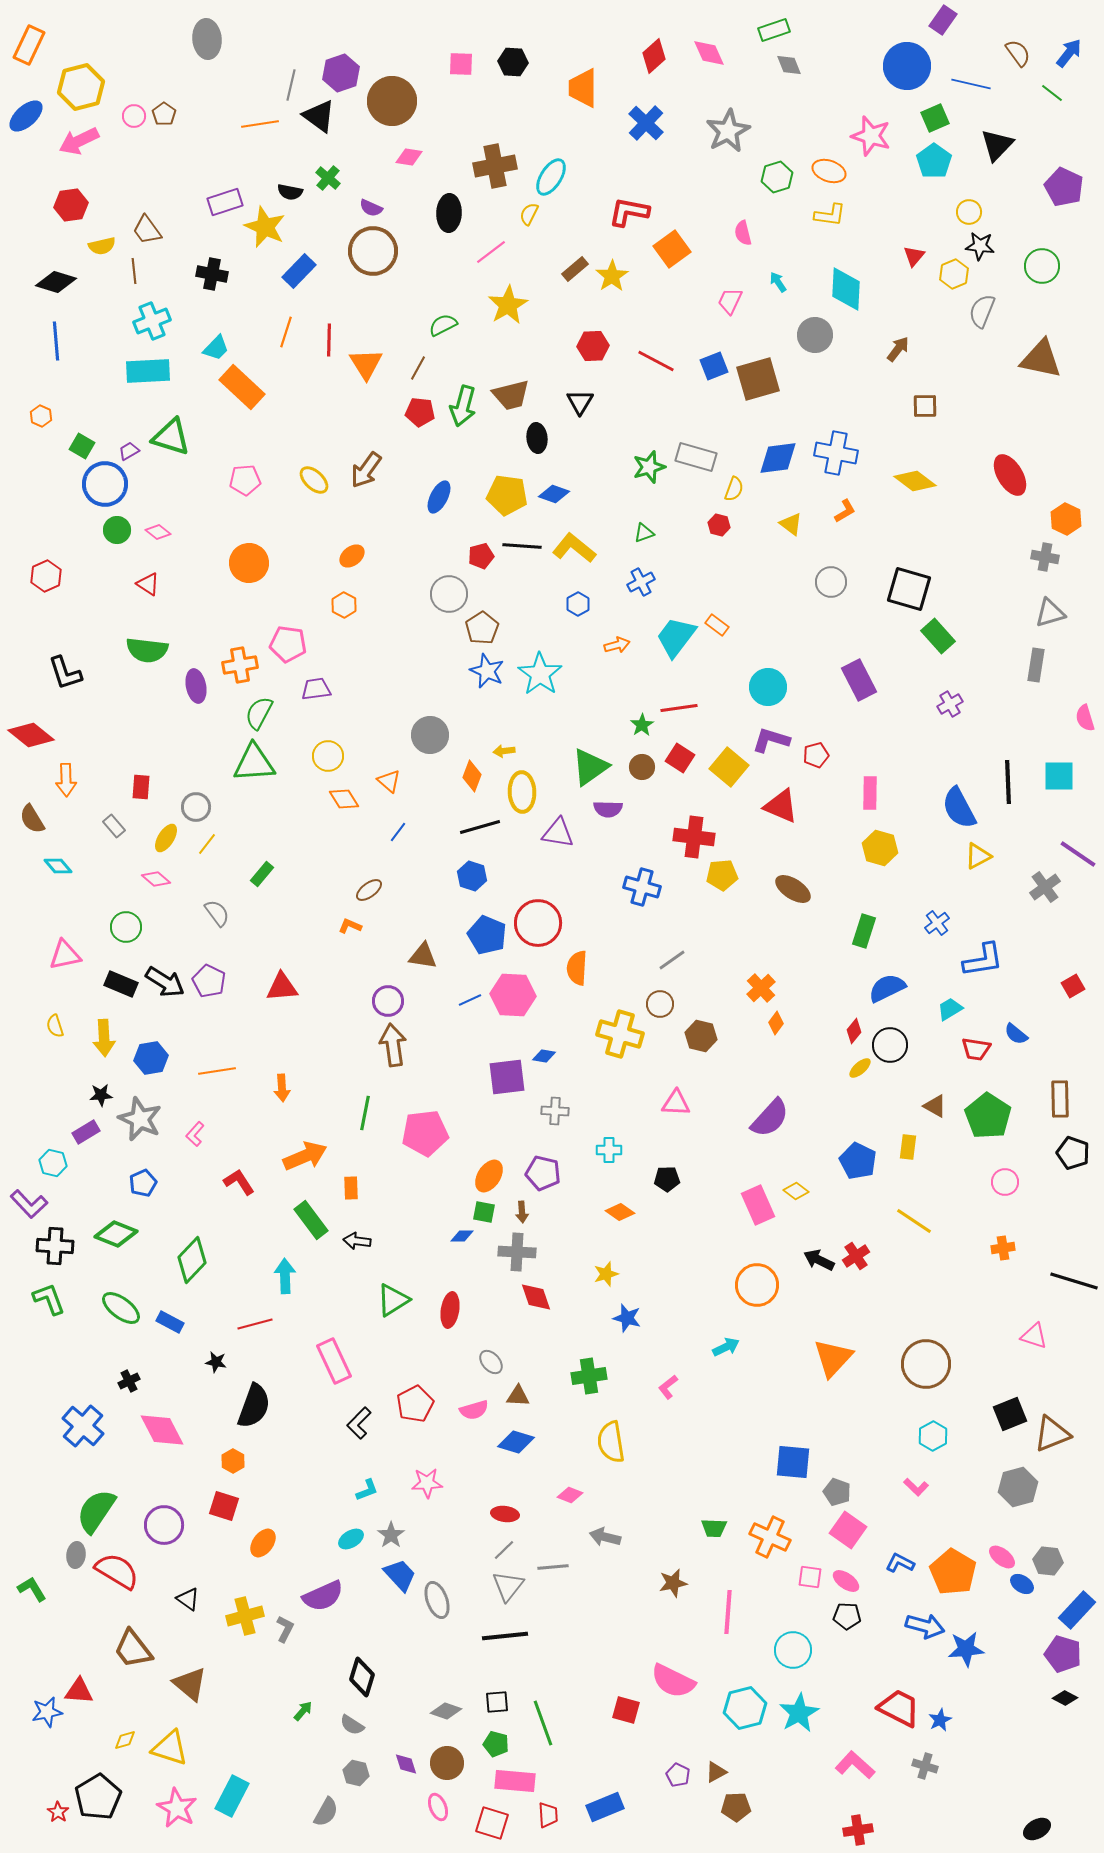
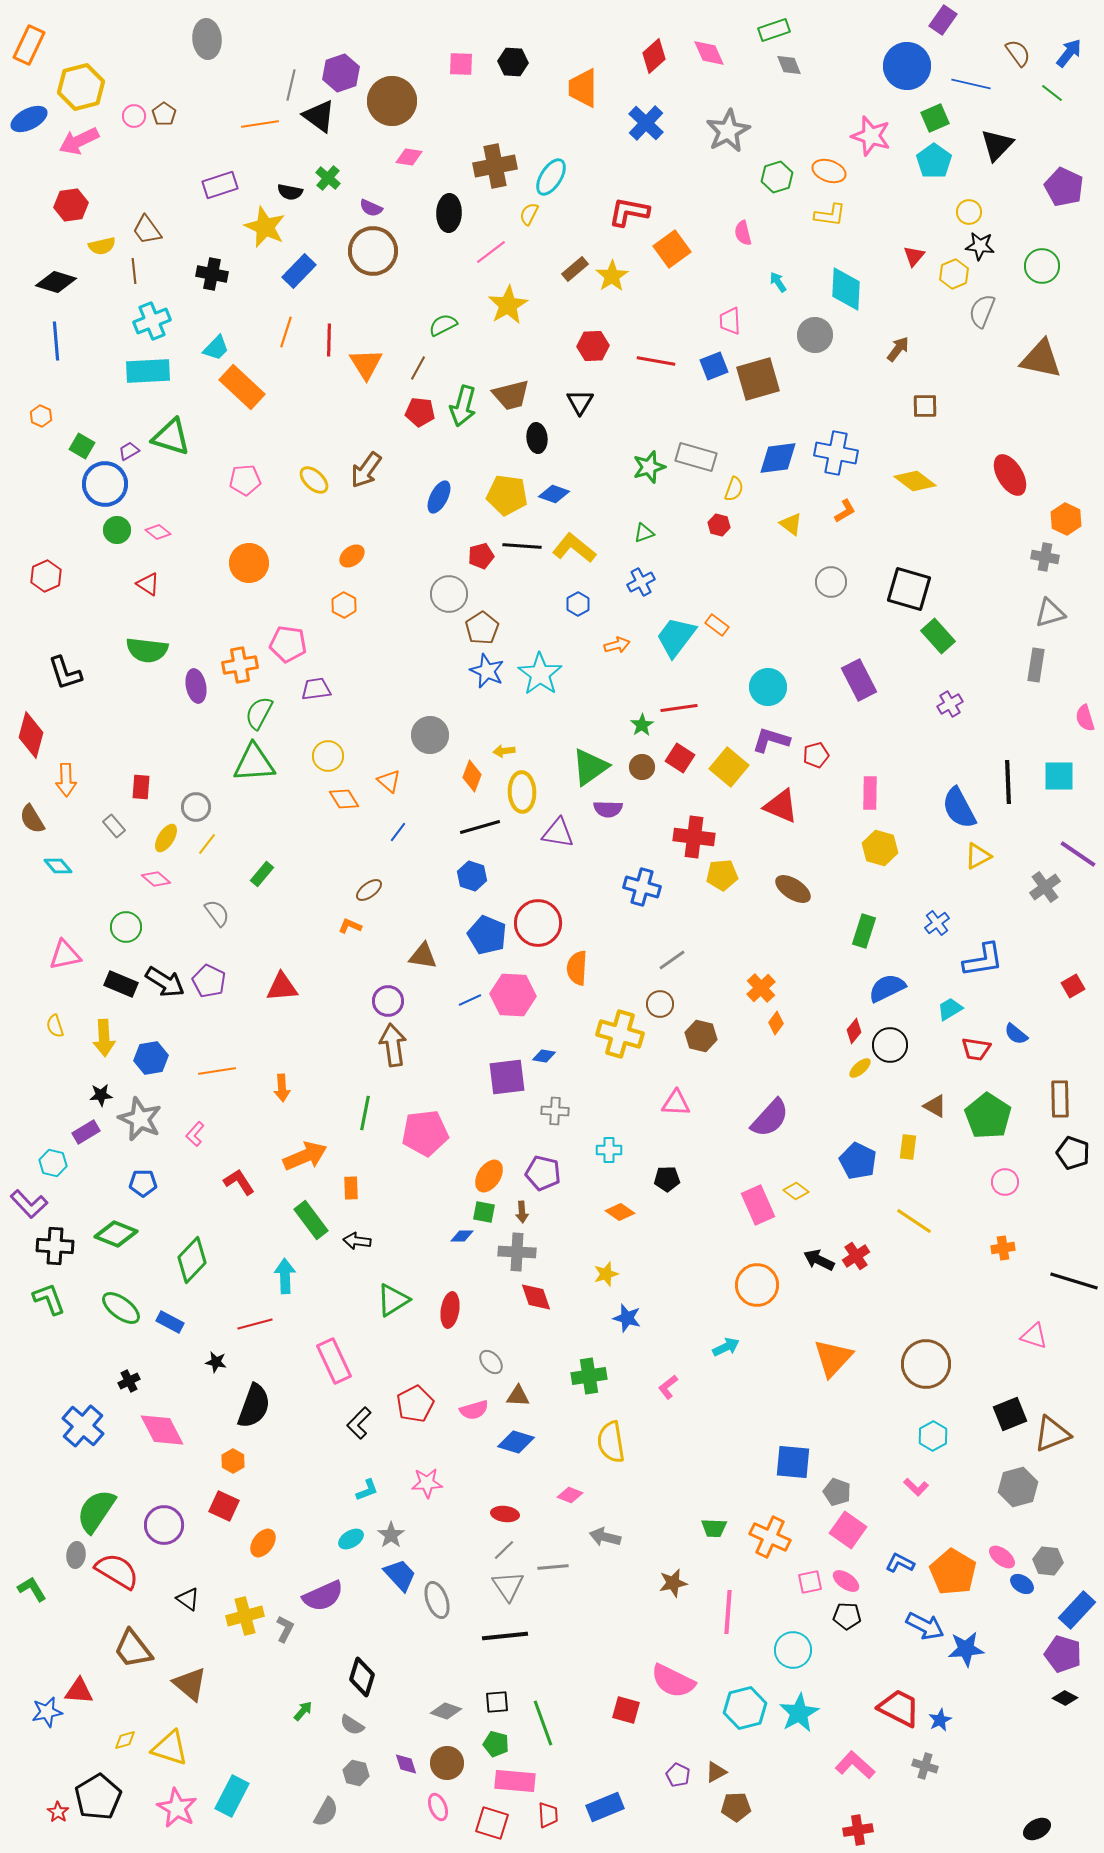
blue ellipse at (26, 116): moved 3 px right, 3 px down; rotated 15 degrees clockwise
purple rectangle at (225, 202): moved 5 px left, 17 px up
pink trapezoid at (730, 301): moved 20 px down; rotated 28 degrees counterclockwise
red line at (656, 361): rotated 18 degrees counterclockwise
red diamond at (31, 735): rotated 66 degrees clockwise
blue pentagon at (143, 1183): rotated 24 degrees clockwise
red square at (224, 1506): rotated 8 degrees clockwise
pink square at (810, 1577): moved 5 px down; rotated 20 degrees counterclockwise
gray triangle at (508, 1586): rotated 12 degrees counterclockwise
blue arrow at (925, 1626): rotated 12 degrees clockwise
